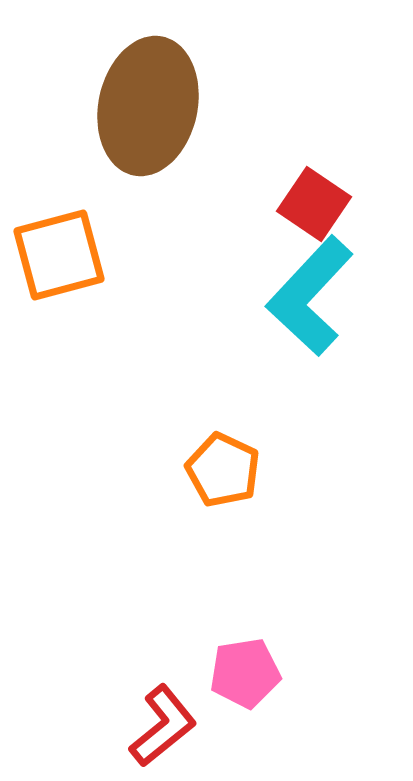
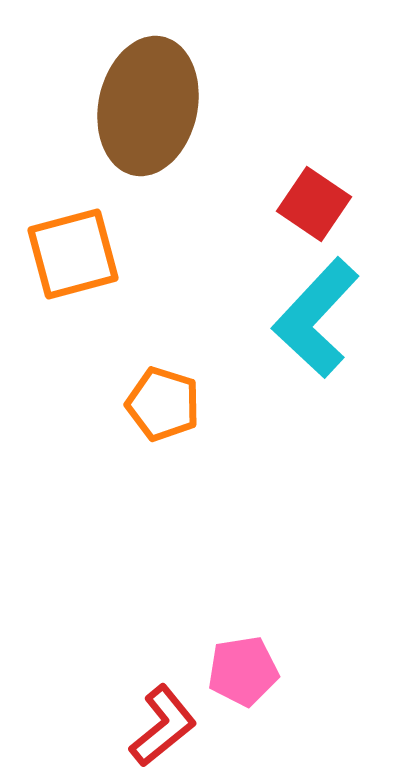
orange square: moved 14 px right, 1 px up
cyan L-shape: moved 6 px right, 22 px down
orange pentagon: moved 60 px left, 66 px up; rotated 8 degrees counterclockwise
pink pentagon: moved 2 px left, 2 px up
